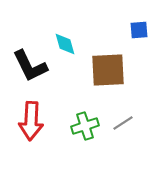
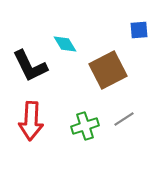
cyan diamond: rotated 15 degrees counterclockwise
brown square: rotated 24 degrees counterclockwise
gray line: moved 1 px right, 4 px up
